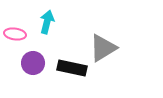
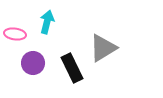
black rectangle: rotated 52 degrees clockwise
